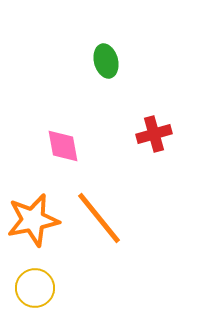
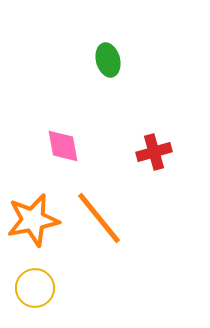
green ellipse: moved 2 px right, 1 px up
red cross: moved 18 px down
